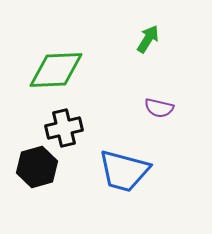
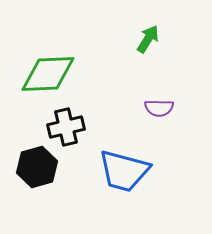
green diamond: moved 8 px left, 4 px down
purple semicircle: rotated 12 degrees counterclockwise
black cross: moved 2 px right, 1 px up
